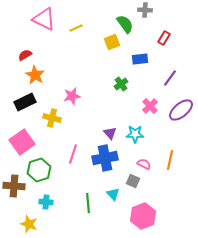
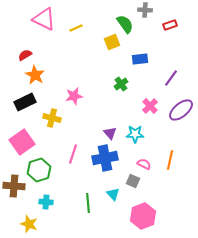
red rectangle: moved 6 px right, 13 px up; rotated 40 degrees clockwise
purple line: moved 1 px right
pink star: moved 2 px right
